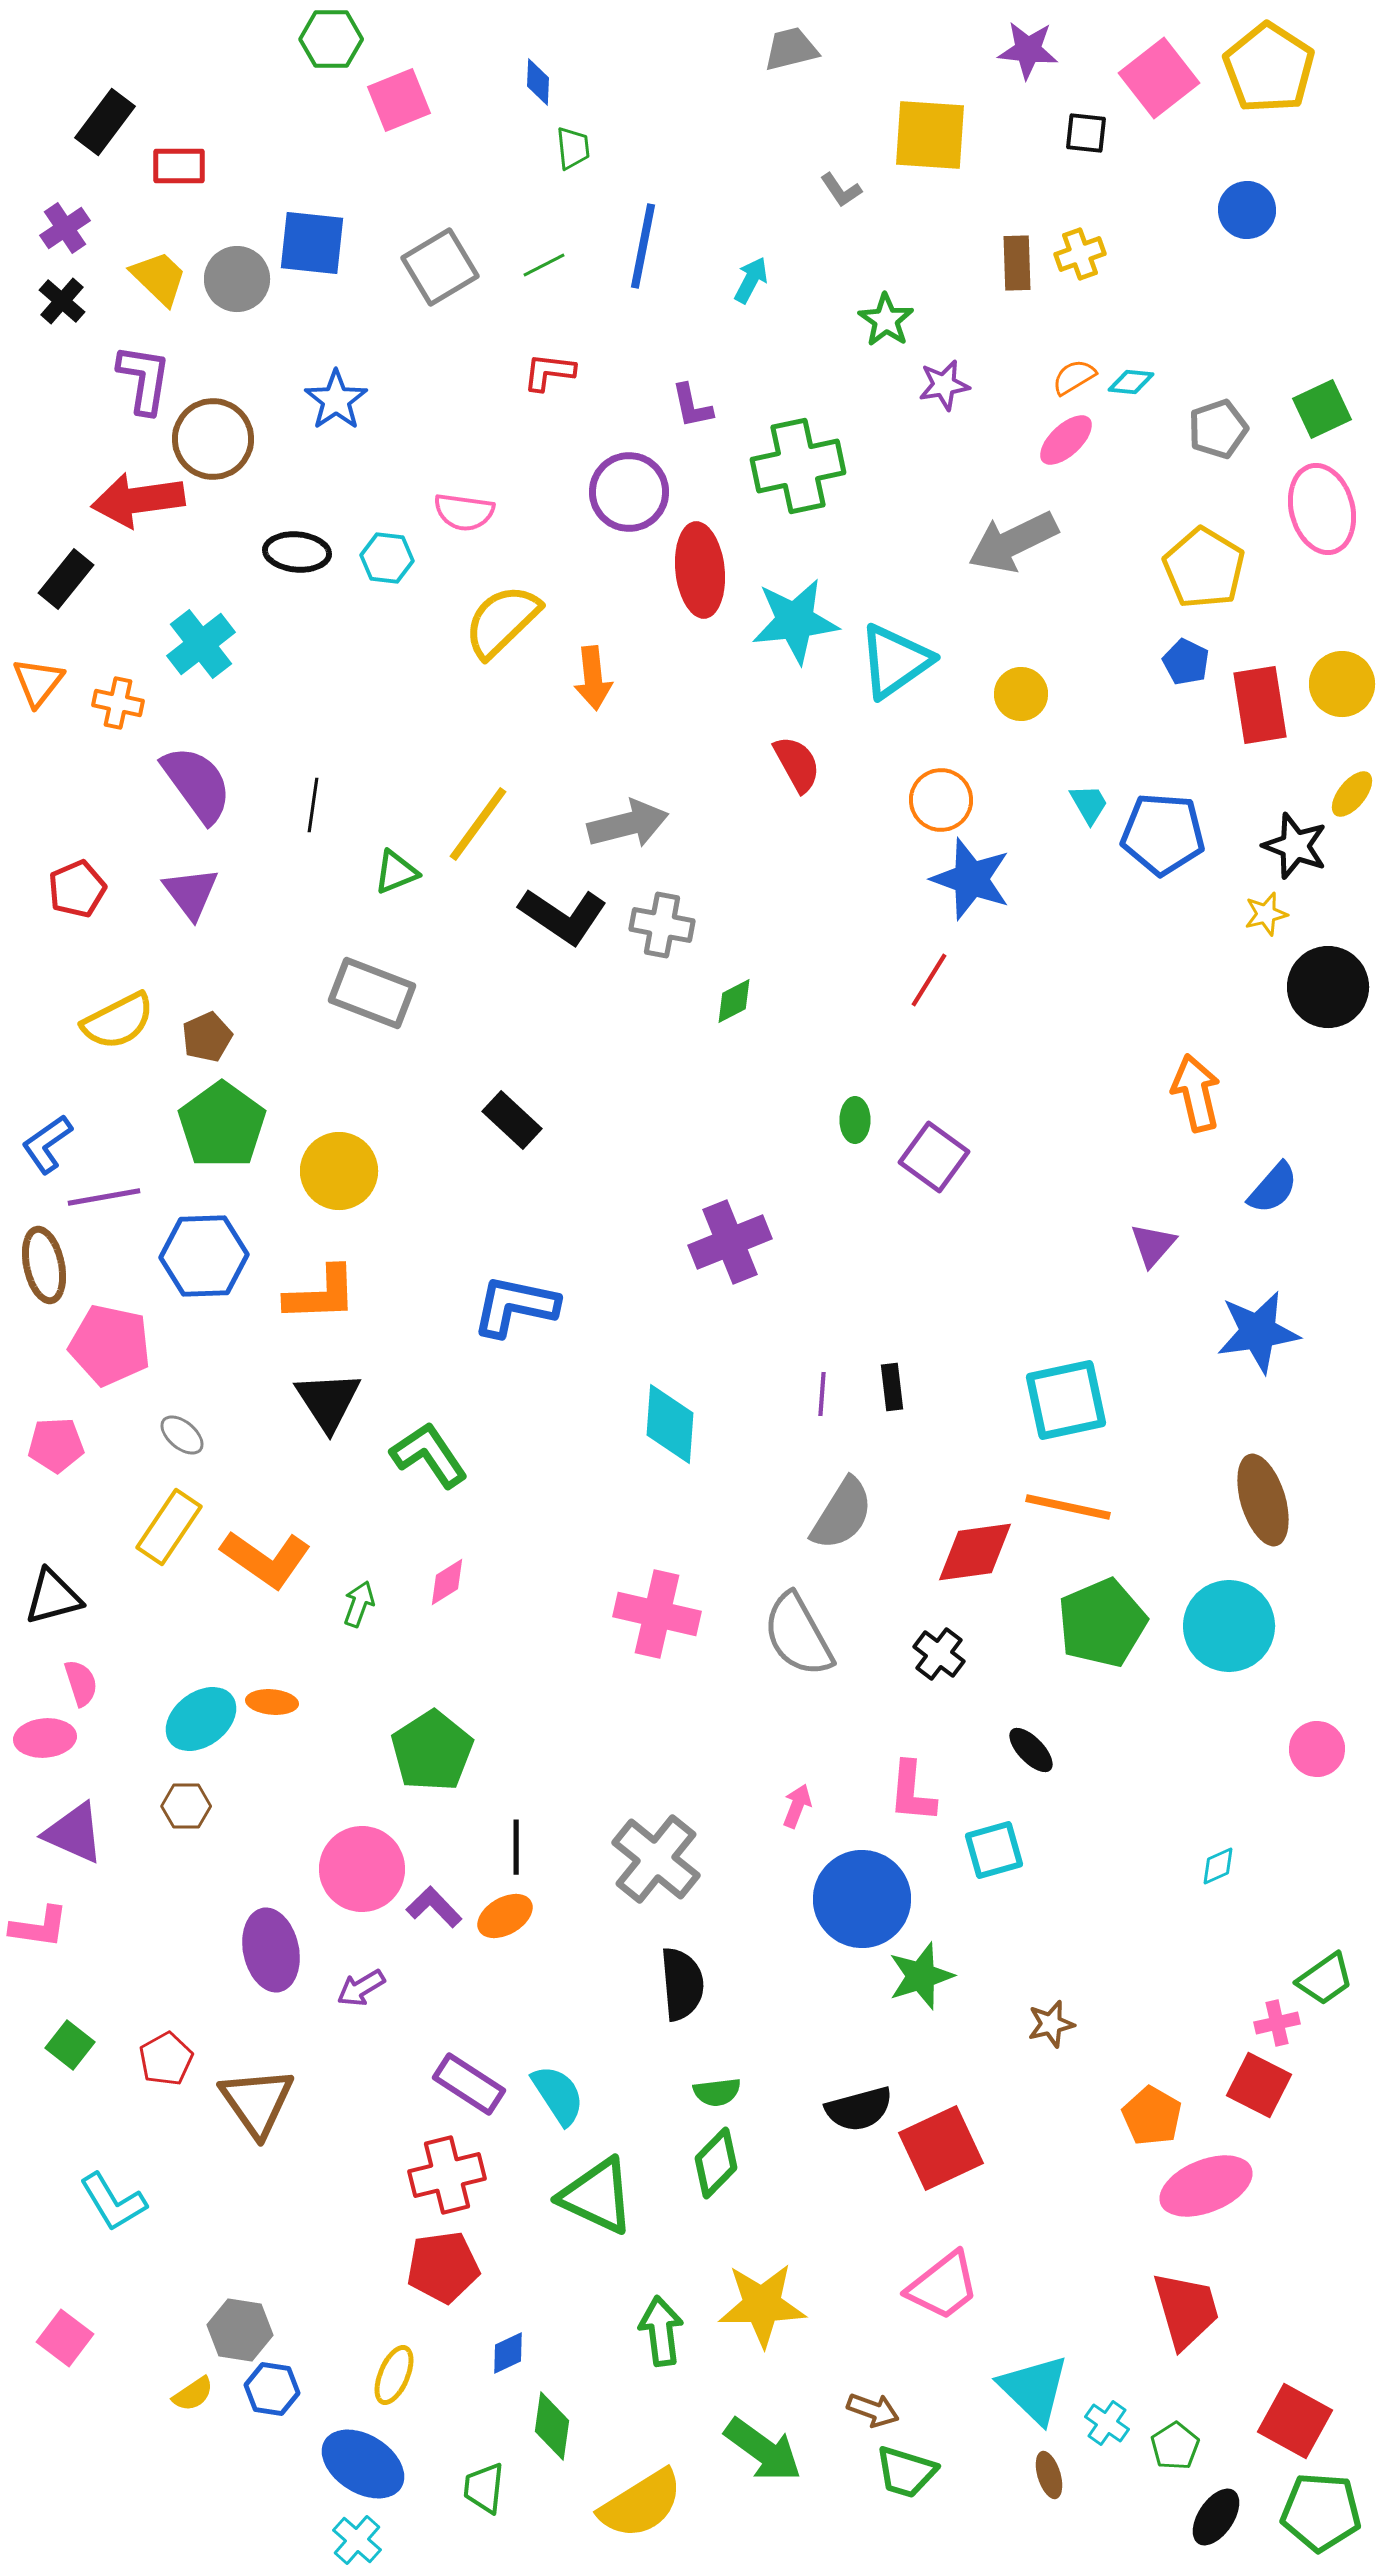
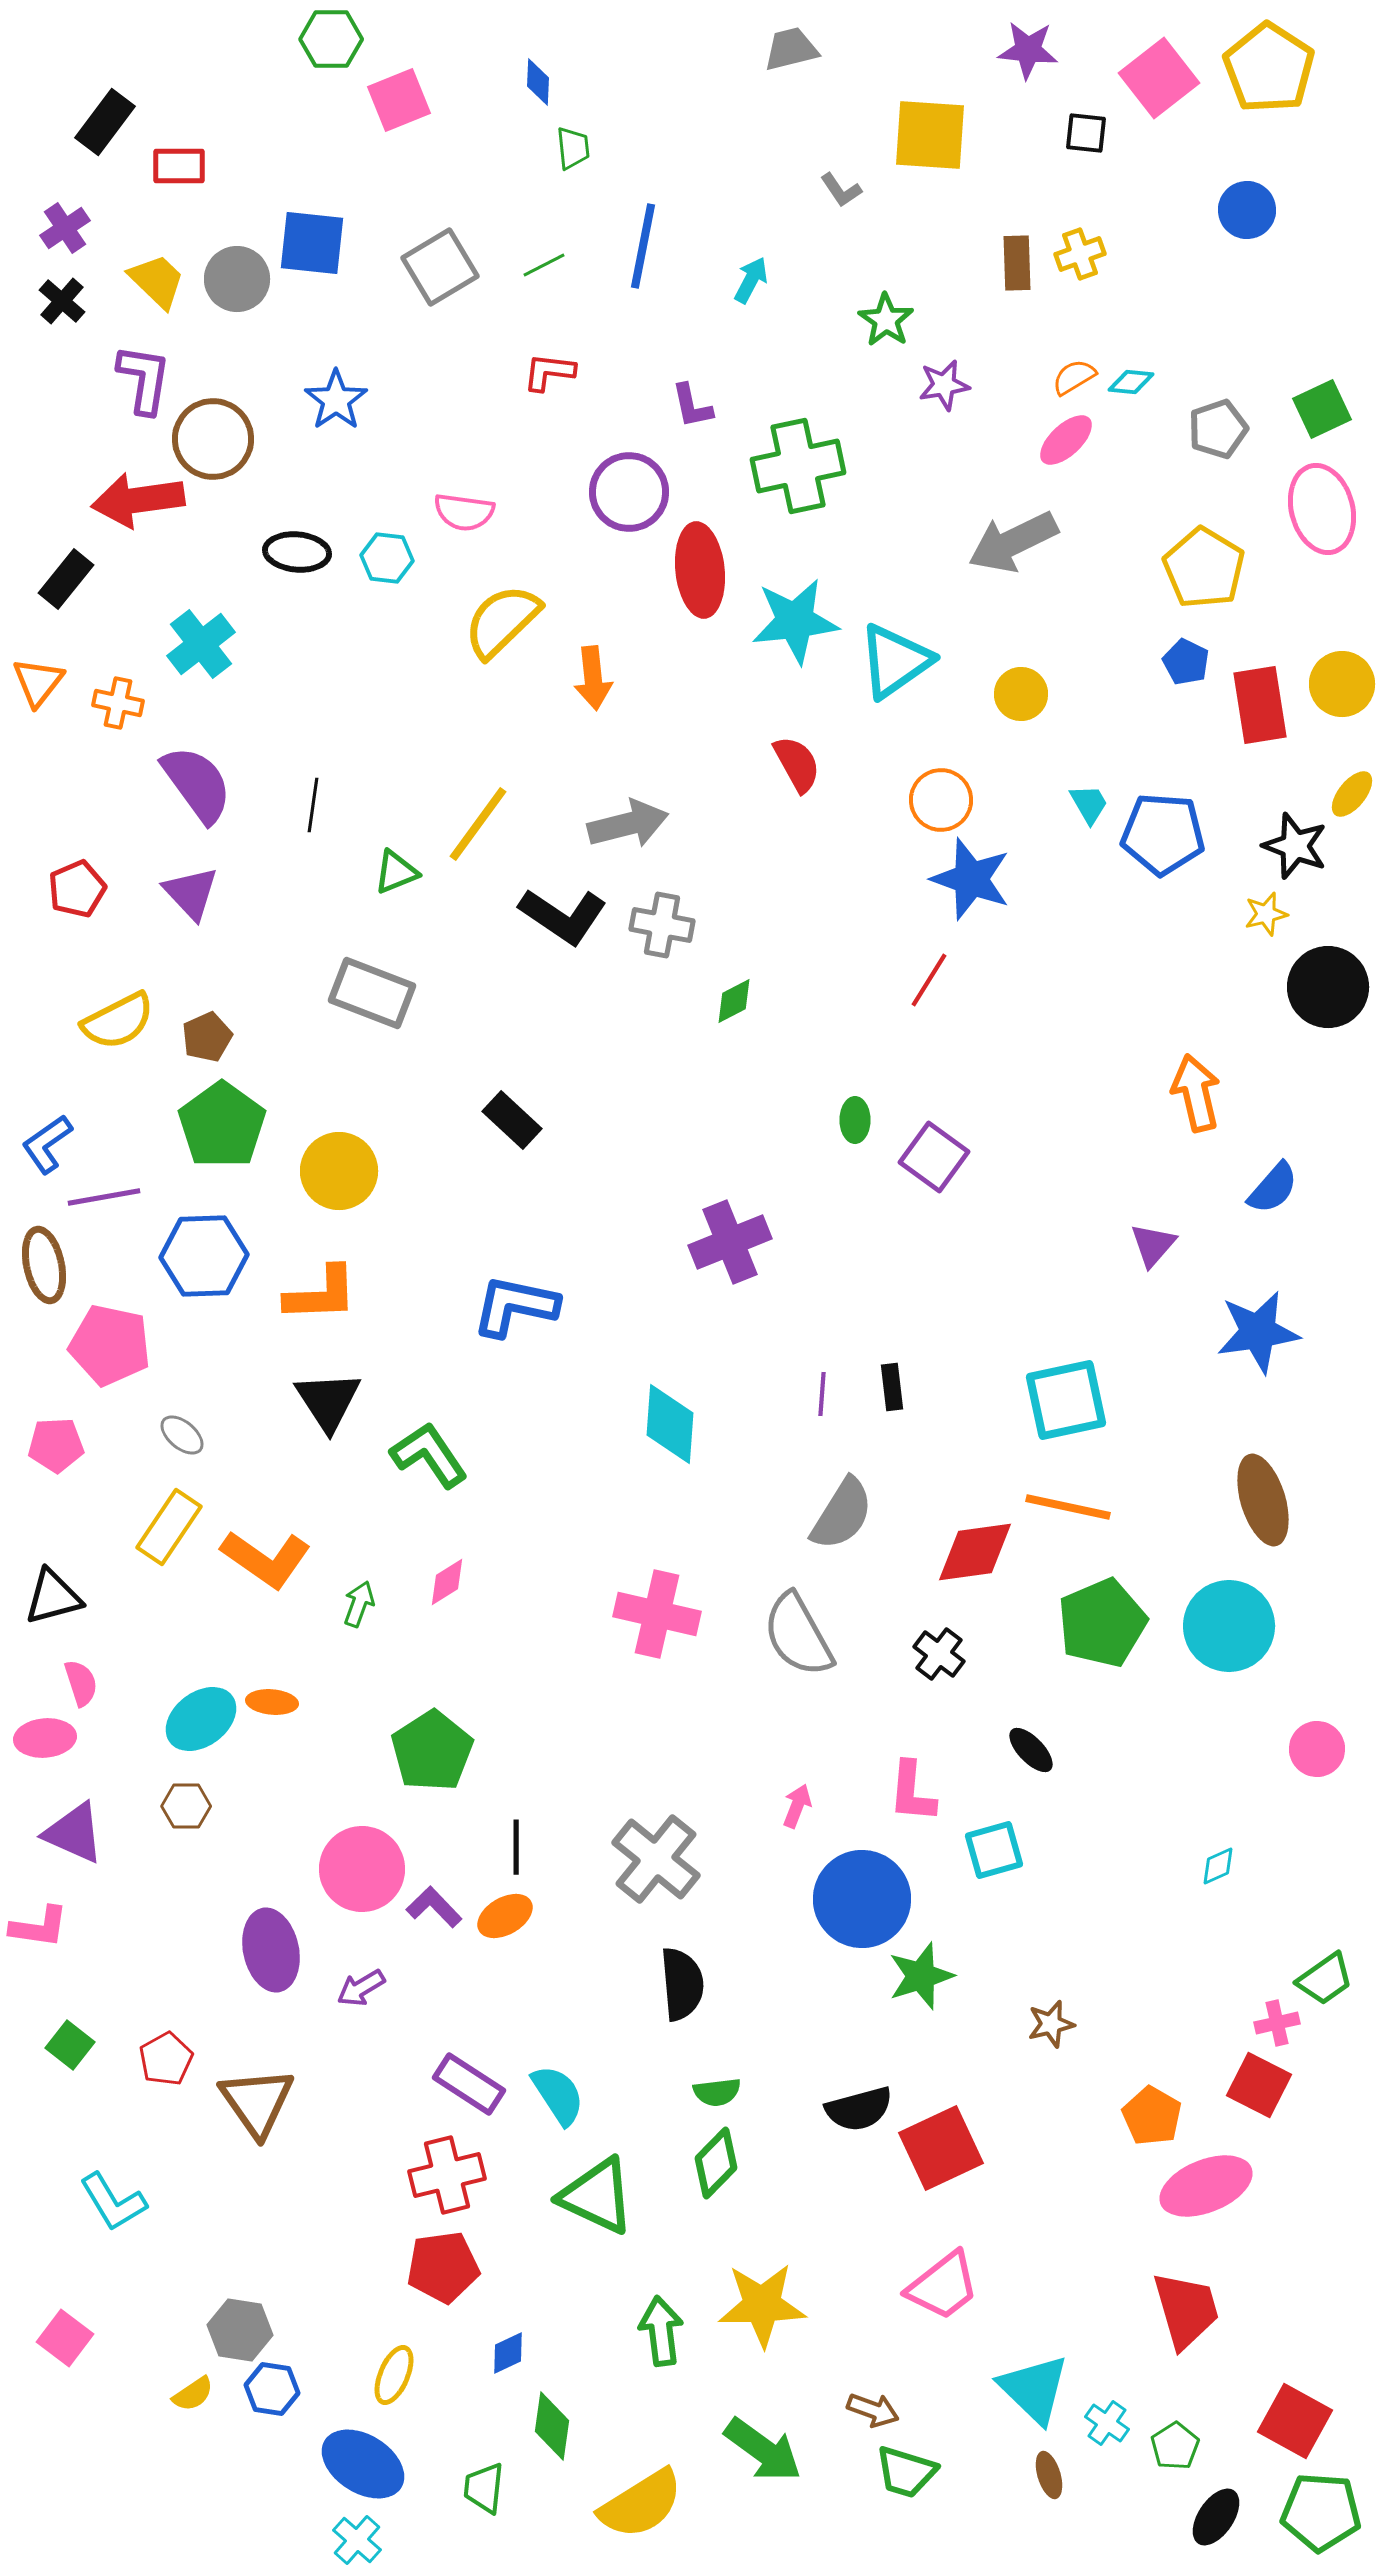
yellow trapezoid at (159, 278): moved 2 px left, 3 px down
purple triangle at (191, 893): rotated 6 degrees counterclockwise
